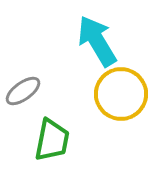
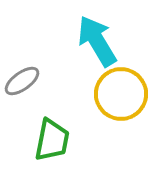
gray ellipse: moved 1 px left, 10 px up
